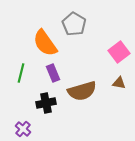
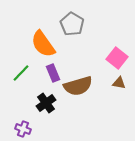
gray pentagon: moved 2 px left
orange semicircle: moved 2 px left, 1 px down
pink square: moved 2 px left, 6 px down; rotated 15 degrees counterclockwise
green line: rotated 30 degrees clockwise
brown semicircle: moved 4 px left, 5 px up
black cross: rotated 24 degrees counterclockwise
purple cross: rotated 21 degrees counterclockwise
